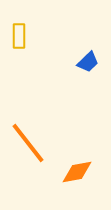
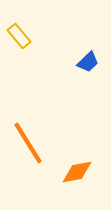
yellow rectangle: rotated 40 degrees counterclockwise
orange line: rotated 6 degrees clockwise
